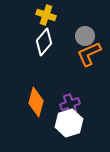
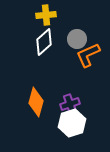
yellow cross: rotated 24 degrees counterclockwise
gray circle: moved 8 px left, 3 px down
white diamond: rotated 8 degrees clockwise
orange L-shape: moved 1 px left, 1 px down
white hexagon: moved 3 px right
